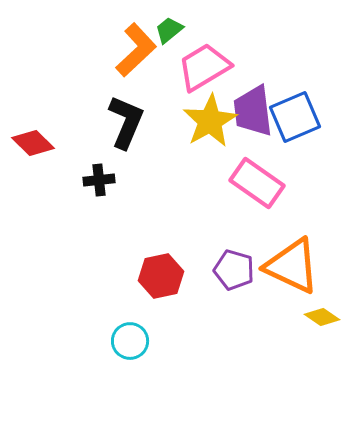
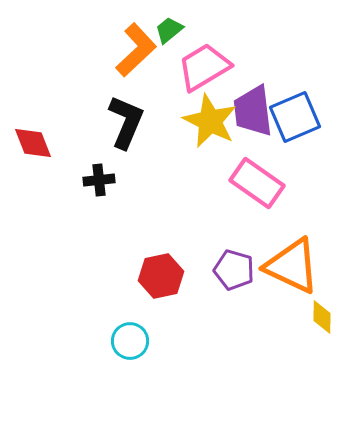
yellow star: rotated 16 degrees counterclockwise
red diamond: rotated 24 degrees clockwise
yellow diamond: rotated 56 degrees clockwise
